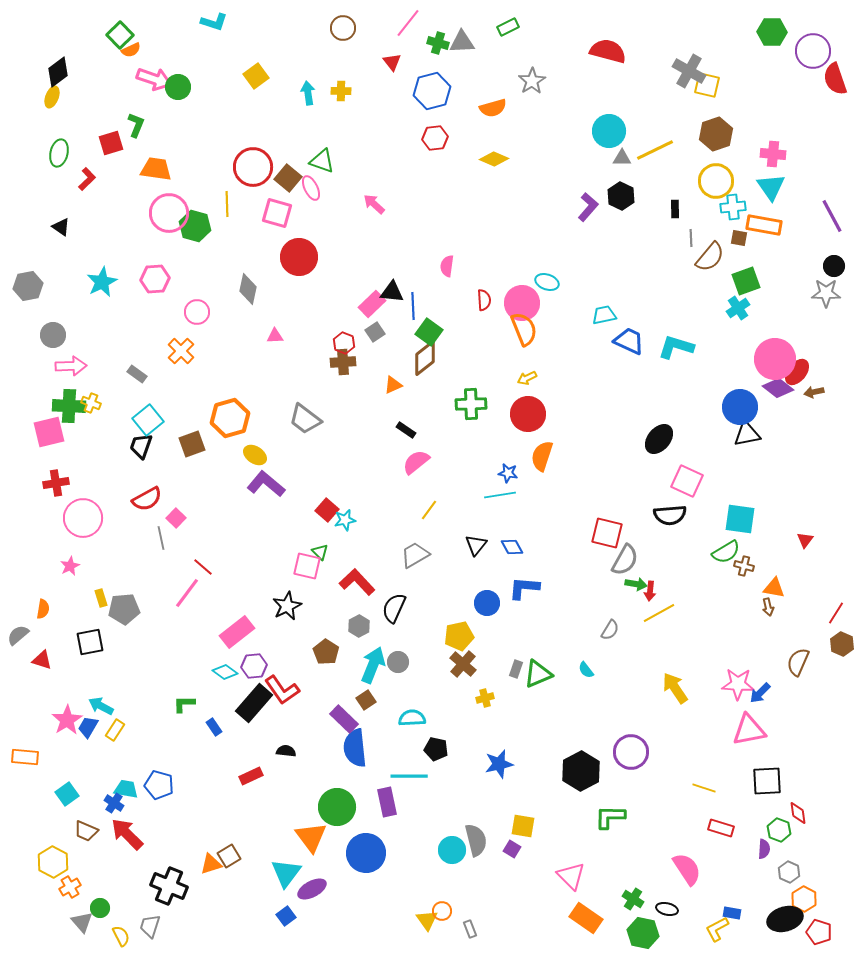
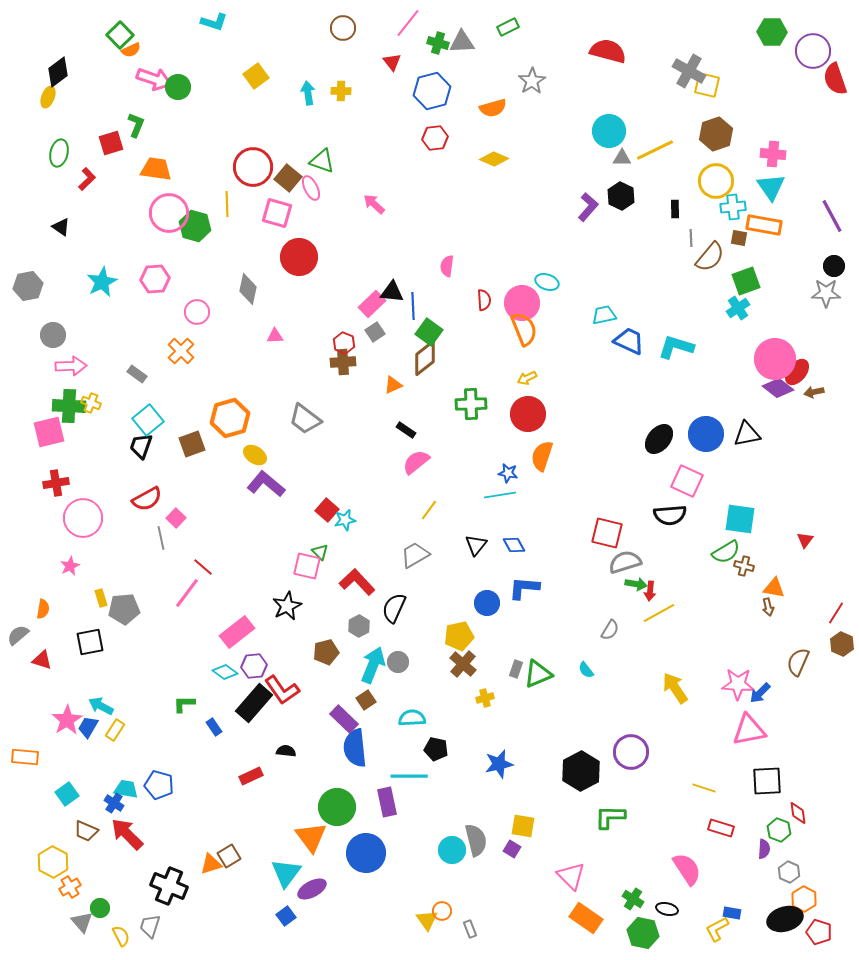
yellow ellipse at (52, 97): moved 4 px left
blue circle at (740, 407): moved 34 px left, 27 px down
blue diamond at (512, 547): moved 2 px right, 2 px up
gray semicircle at (625, 560): moved 2 px down; rotated 136 degrees counterclockwise
brown pentagon at (326, 652): rotated 25 degrees clockwise
